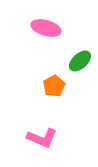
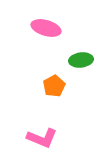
green ellipse: moved 1 px right, 1 px up; rotated 35 degrees clockwise
